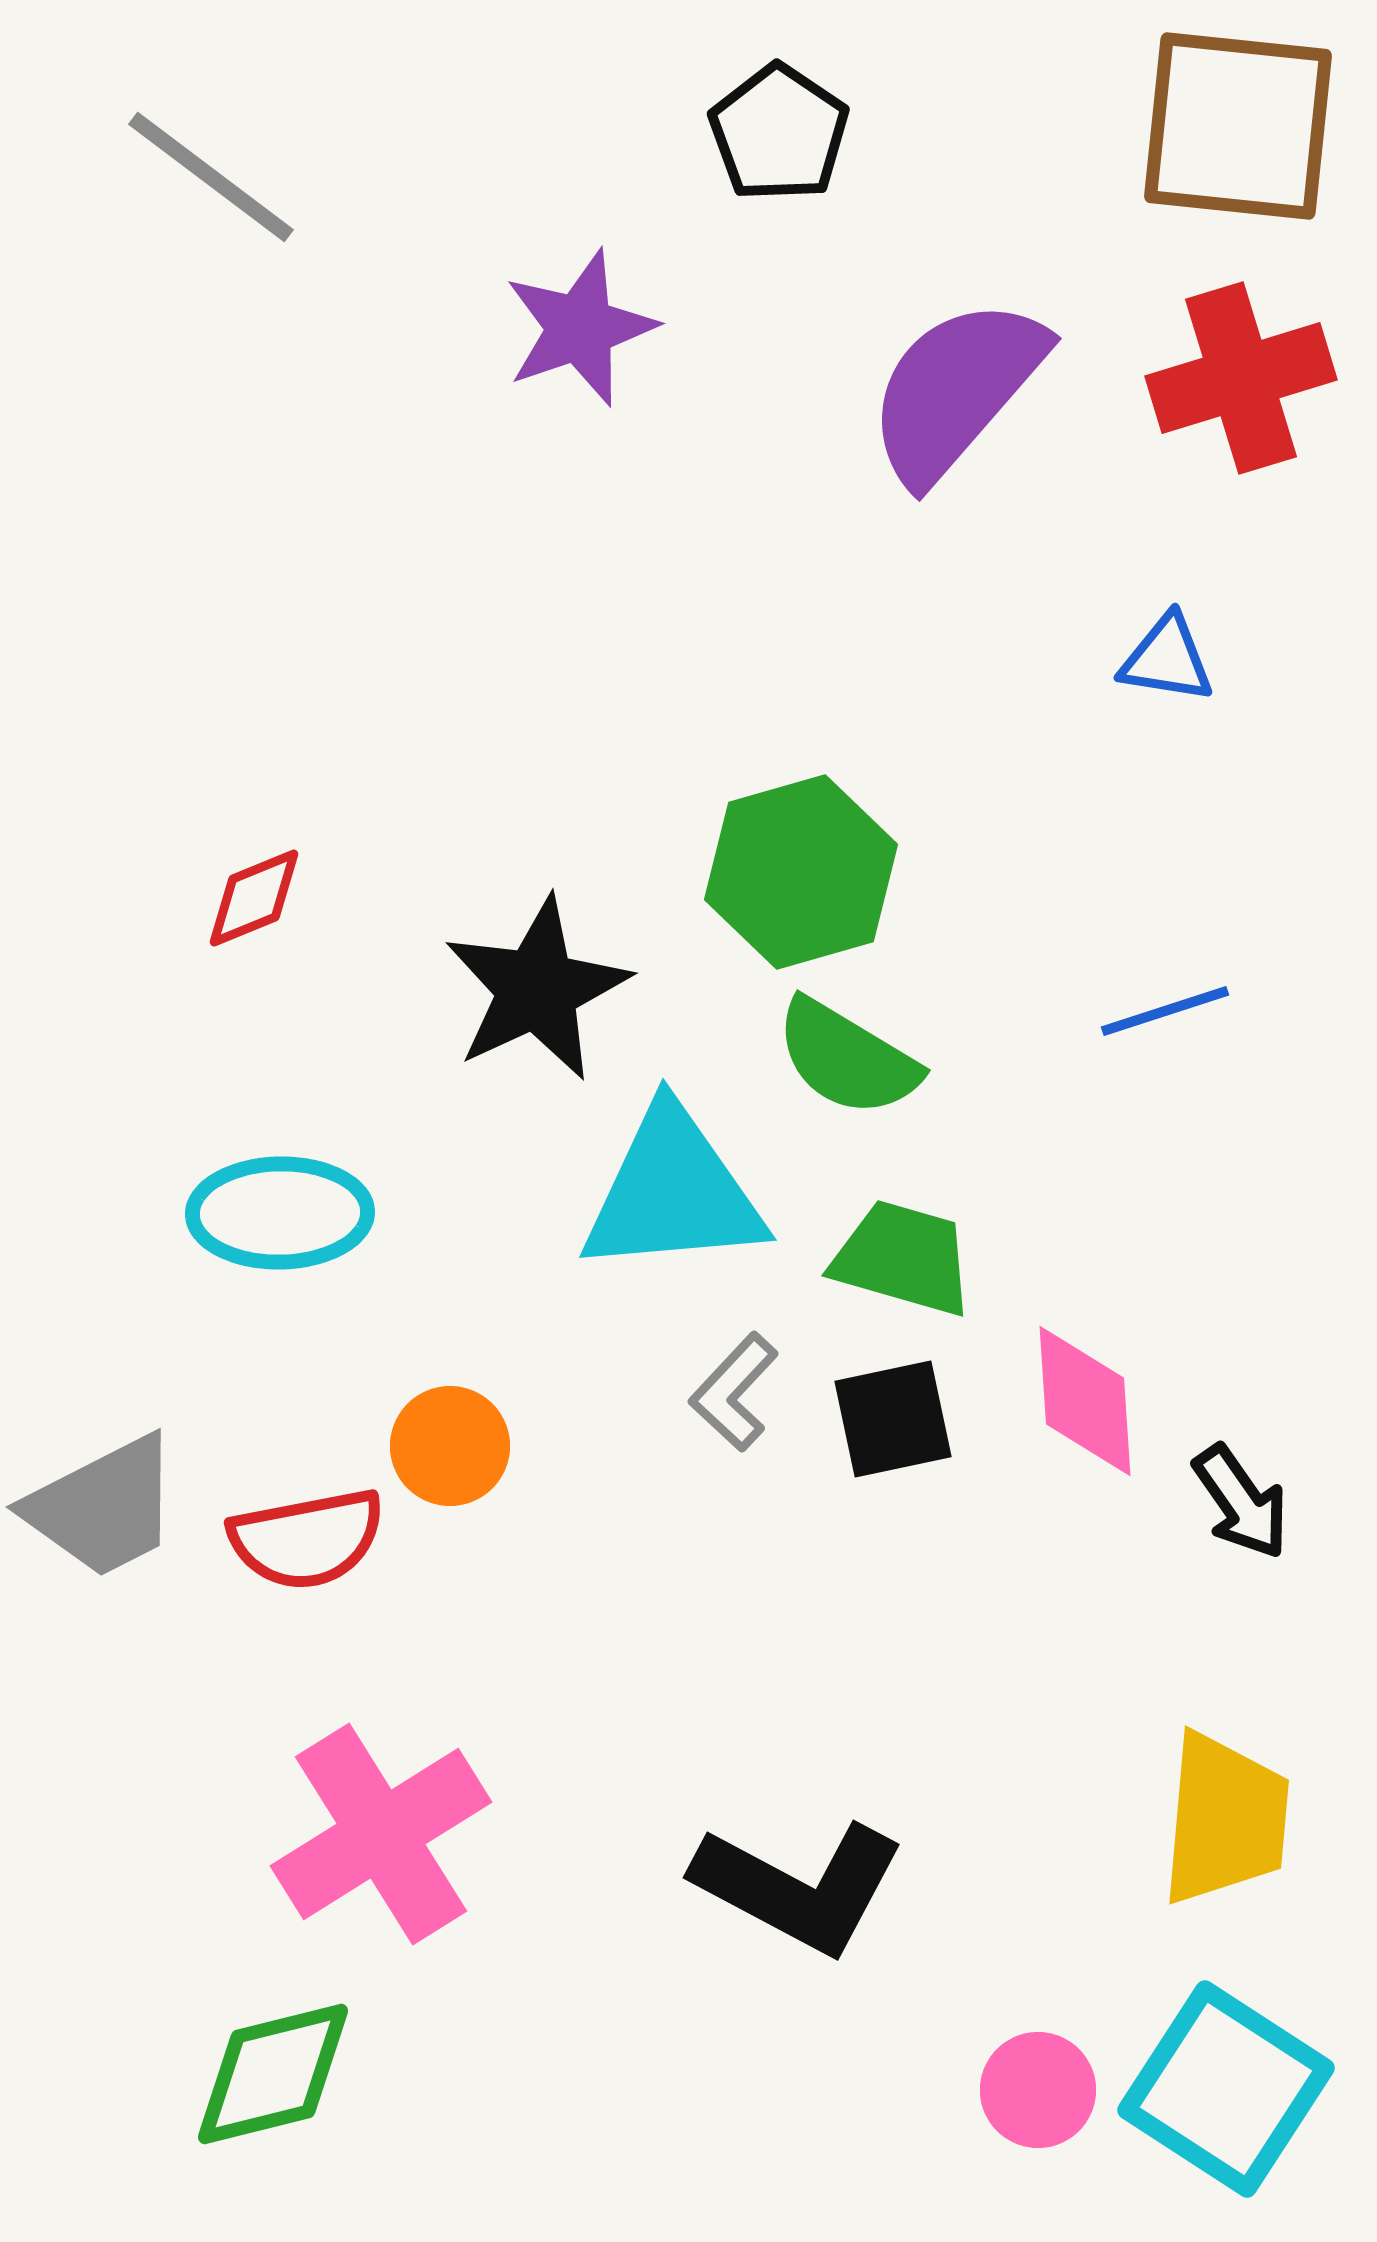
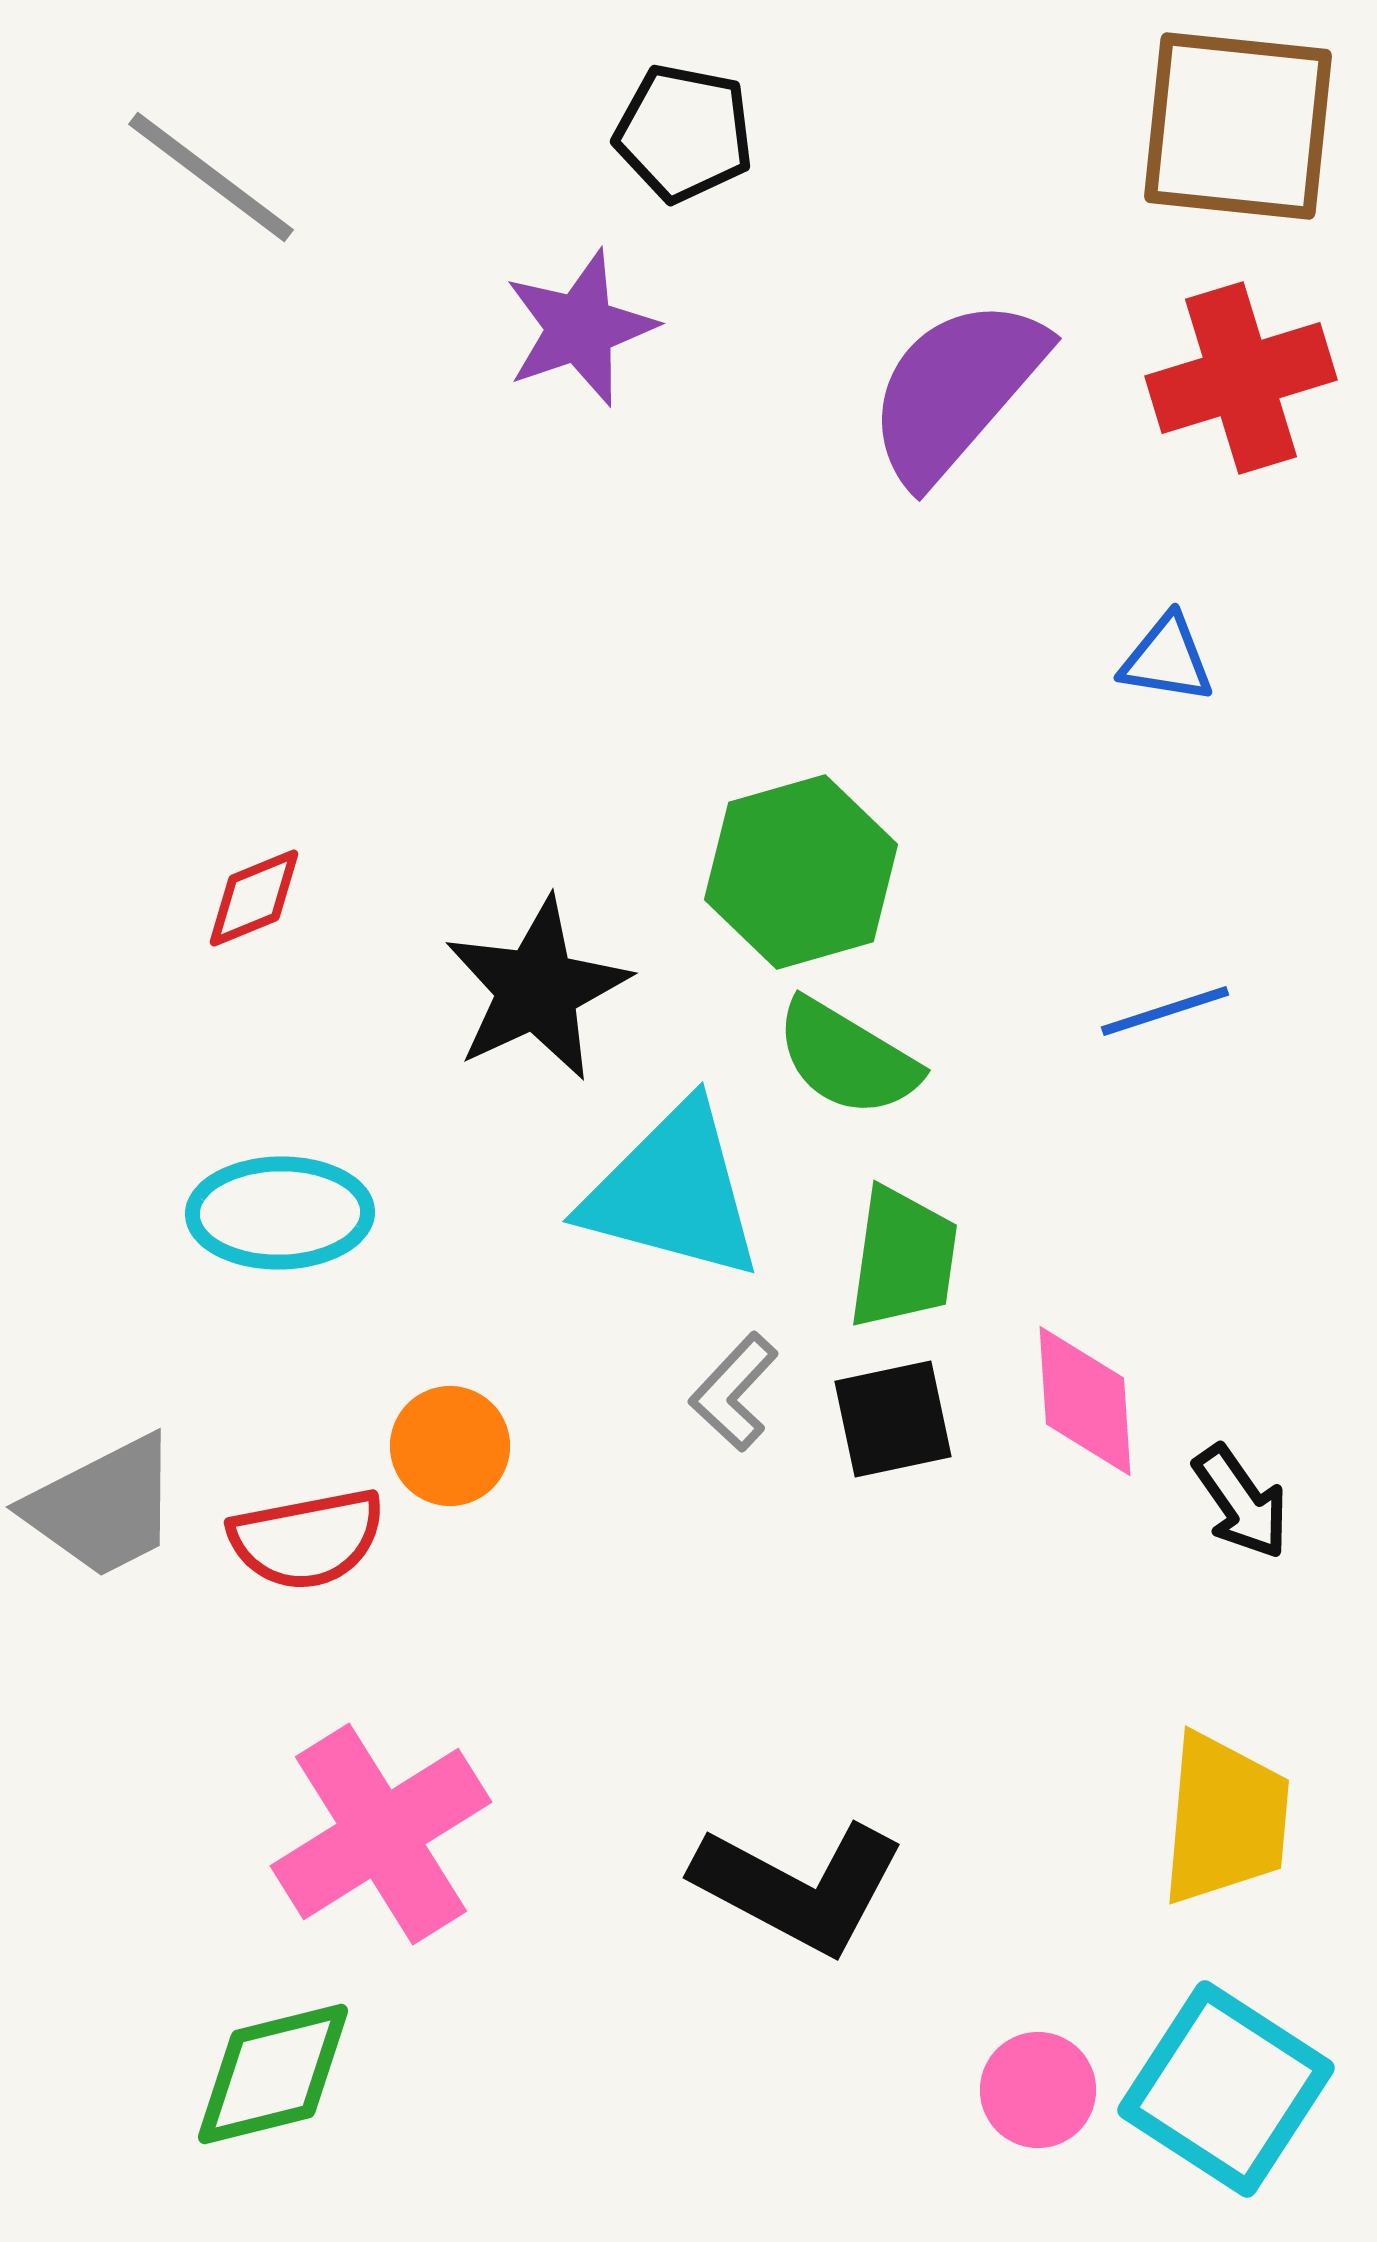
black pentagon: moved 95 px left; rotated 23 degrees counterclockwise
cyan triangle: rotated 20 degrees clockwise
green trapezoid: rotated 82 degrees clockwise
